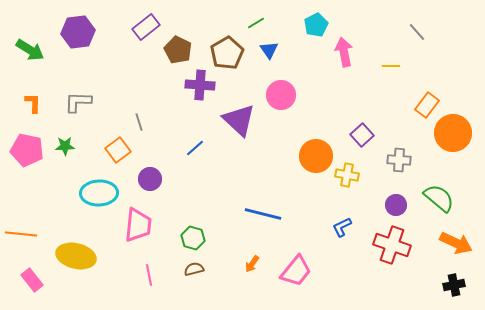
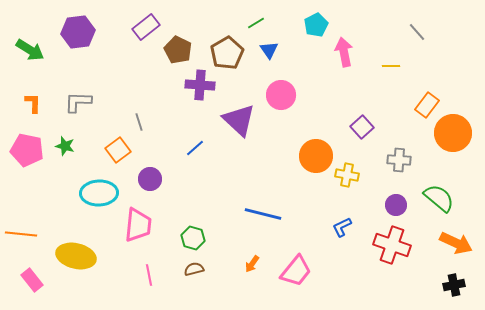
purple square at (362, 135): moved 8 px up
green star at (65, 146): rotated 18 degrees clockwise
